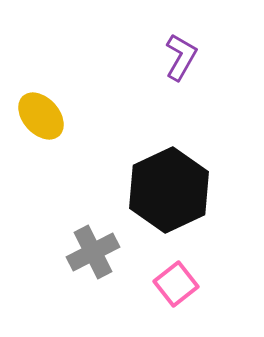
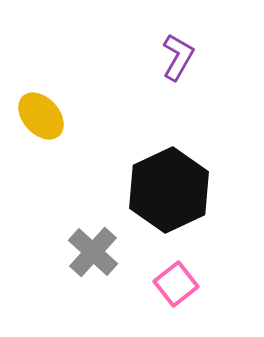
purple L-shape: moved 3 px left
gray cross: rotated 21 degrees counterclockwise
